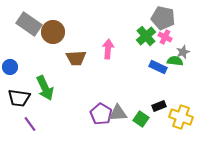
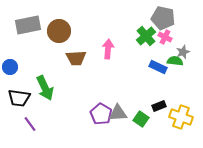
gray rectangle: moved 1 px left, 1 px down; rotated 45 degrees counterclockwise
brown circle: moved 6 px right, 1 px up
